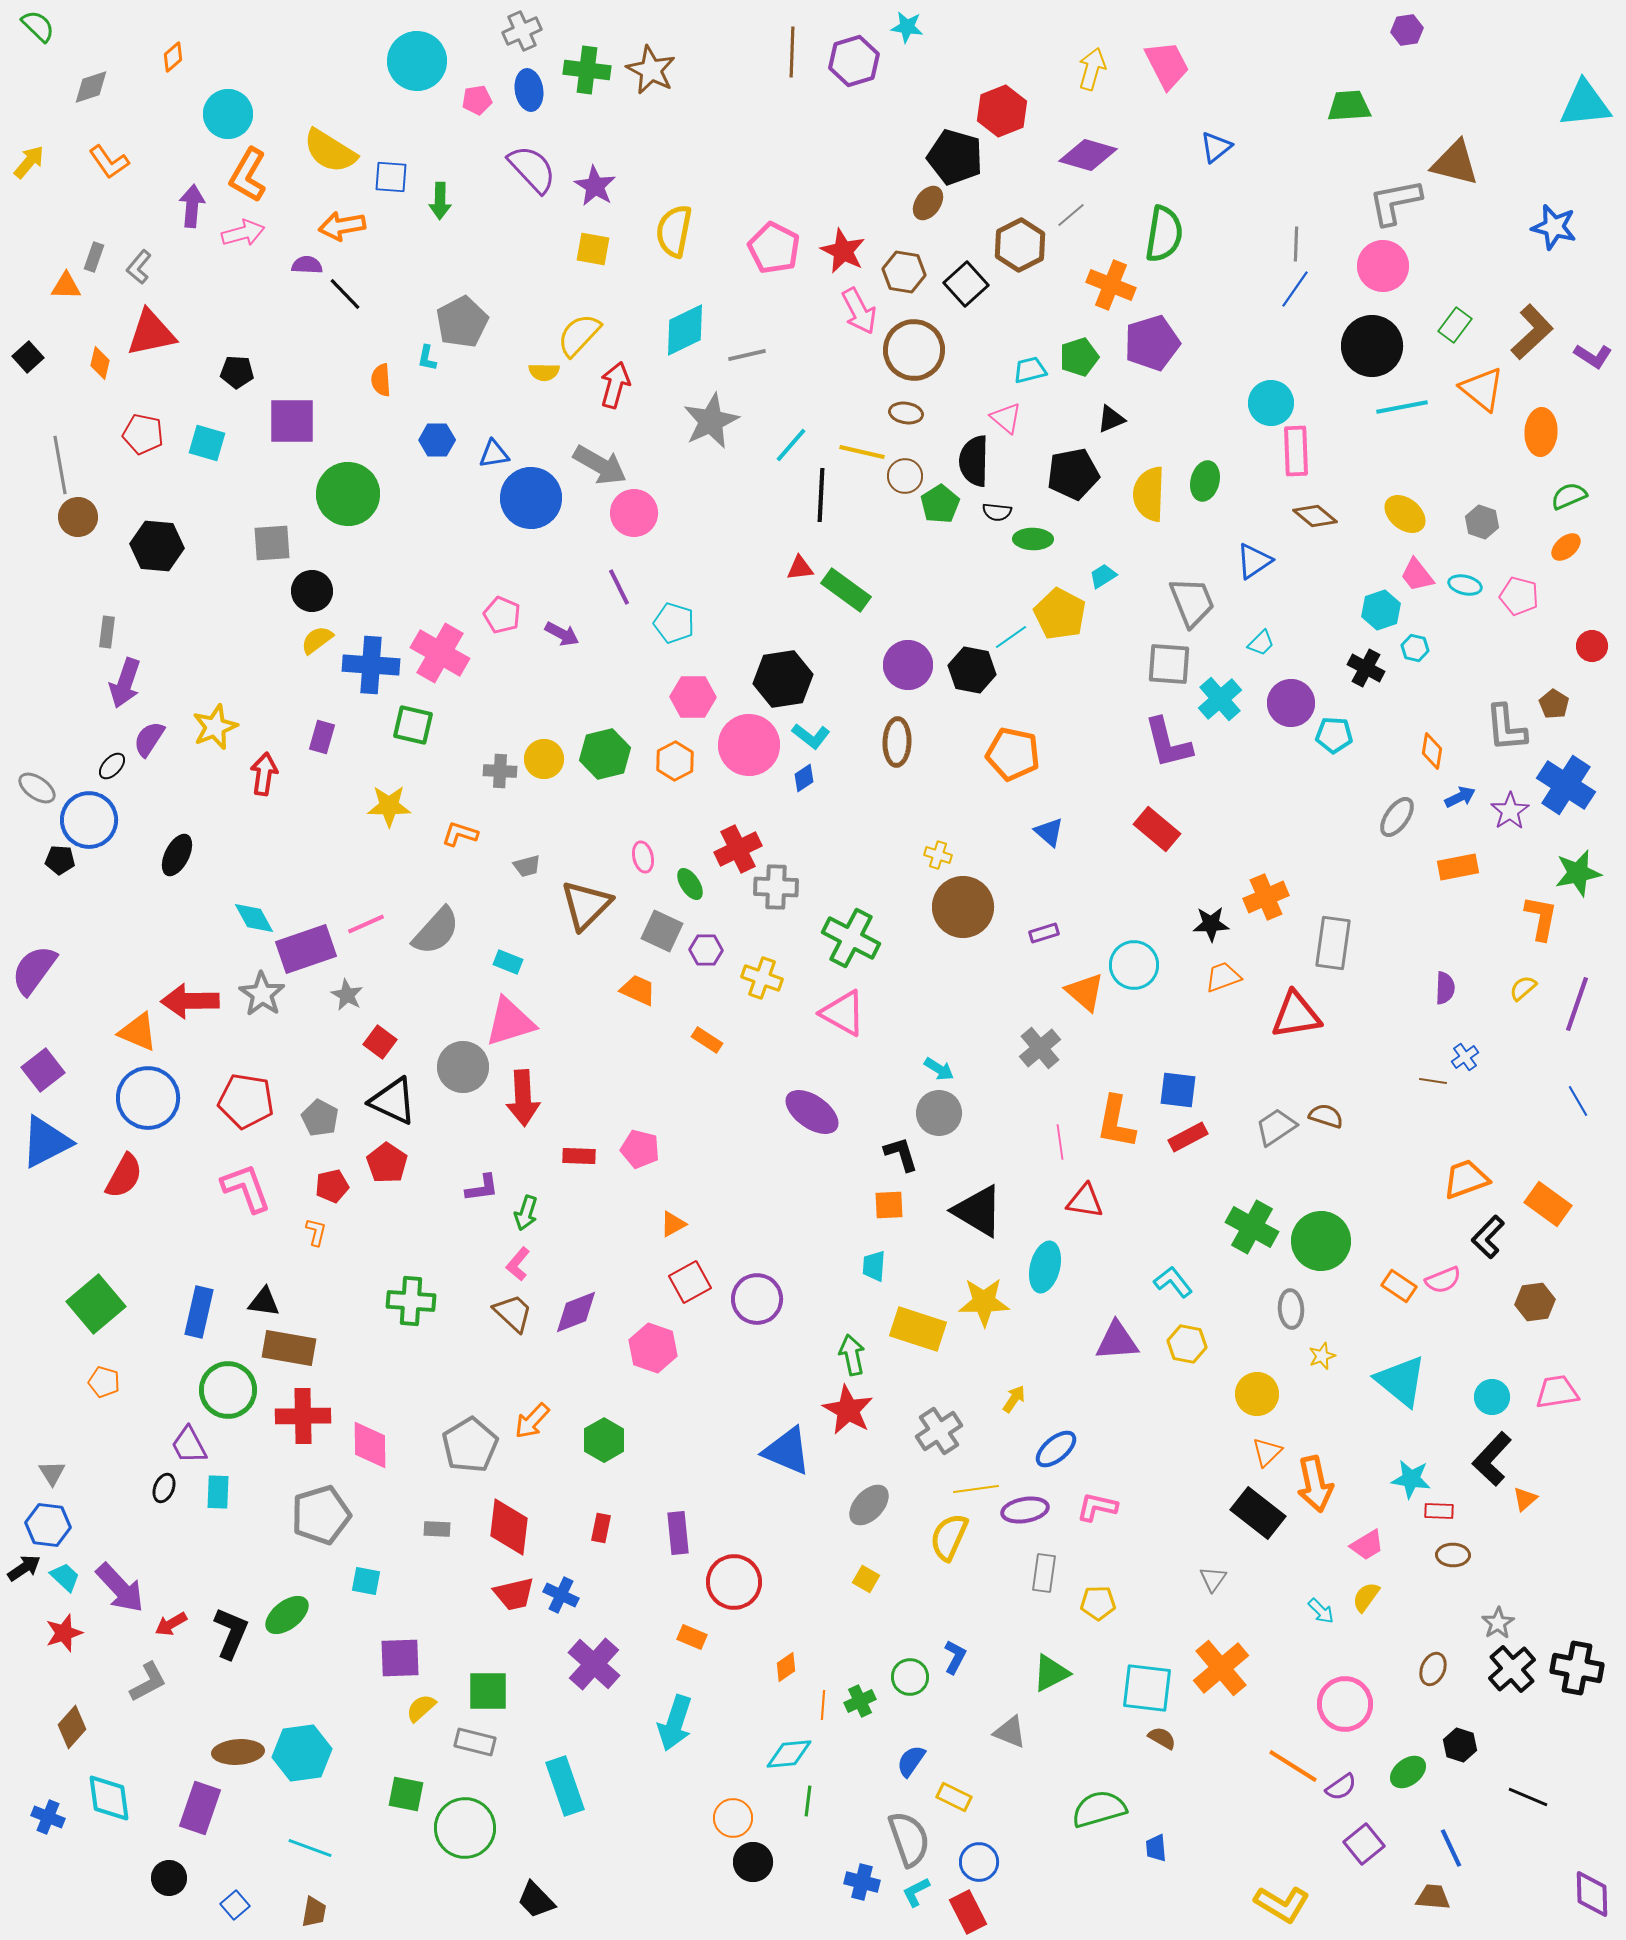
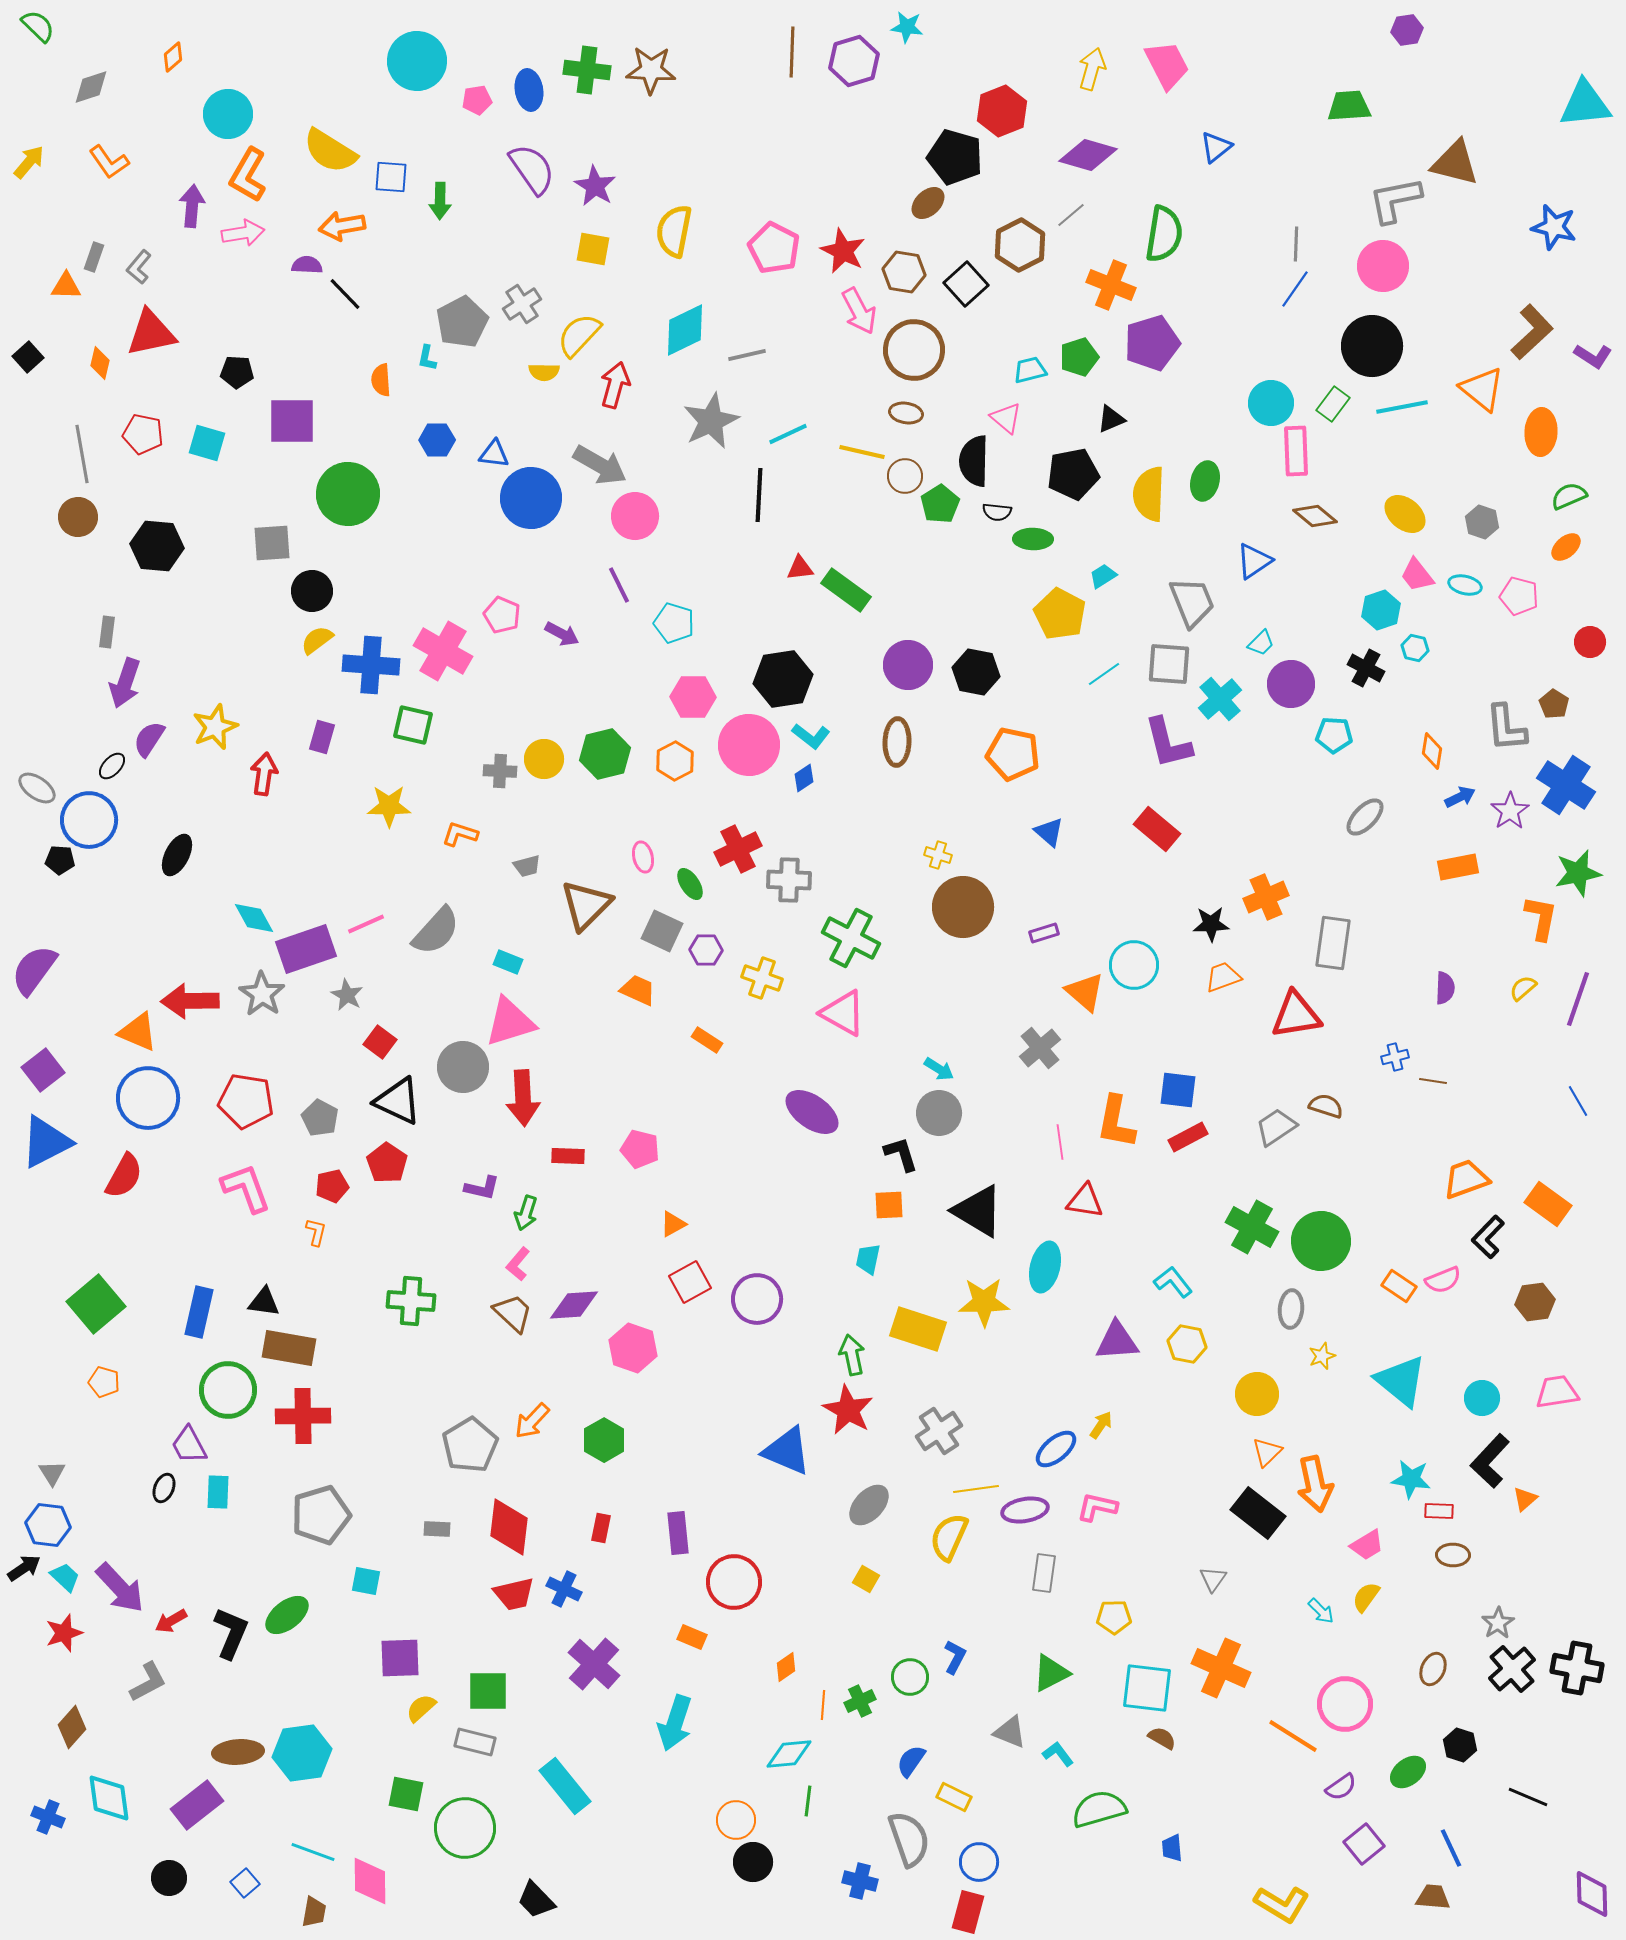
gray cross at (522, 31): moved 273 px down; rotated 9 degrees counterclockwise
brown star at (651, 70): rotated 24 degrees counterclockwise
purple semicircle at (532, 169): rotated 8 degrees clockwise
gray L-shape at (1395, 202): moved 2 px up
brown ellipse at (928, 203): rotated 12 degrees clockwise
pink arrow at (243, 233): rotated 6 degrees clockwise
green rectangle at (1455, 325): moved 122 px left, 79 px down
cyan line at (791, 445): moved 3 px left, 11 px up; rotated 24 degrees clockwise
blue triangle at (494, 454): rotated 16 degrees clockwise
gray line at (60, 465): moved 22 px right, 11 px up
black line at (821, 495): moved 62 px left
pink circle at (634, 513): moved 1 px right, 3 px down
purple line at (619, 587): moved 2 px up
cyan line at (1011, 637): moved 93 px right, 37 px down
red circle at (1592, 646): moved 2 px left, 4 px up
pink cross at (440, 653): moved 3 px right, 2 px up
black hexagon at (972, 670): moved 4 px right, 2 px down
purple circle at (1291, 703): moved 19 px up
gray ellipse at (1397, 817): moved 32 px left; rotated 9 degrees clockwise
gray cross at (776, 887): moved 13 px right, 7 px up
purple line at (1577, 1004): moved 1 px right, 5 px up
blue cross at (1465, 1057): moved 70 px left; rotated 20 degrees clockwise
black triangle at (393, 1101): moved 5 px right
brown semicircle at (1326, 1116): moved 10 px up
red rectangle at (579, 1156): moved 11 px left
purple L-shape at (482, 1188): rotated 21 degrees clockwise
cyan trapezoid at (874, 1266): moved 6 px left, 7 px up; rotated 8 degrees clockwise
gray ellipse at (1291, 1309): rotated 9 degrees clockwise
purple diamond at (576, 1312): moved 2 px left, 7 px up; rotated 18 degrees clockwise
pink hexagon at (653, 1348): moved 20 px left
cyan circle at (1492, 1397): moved 10 px left, 1 px down
yellow arrow at (1014, 1399): moved 87 px right, 26 px down
pink diamond at (370, 1445): moved 436 px down
black L-shape at (1492, 1459): moved 2 px left, 2 px down
blue cross at (561, 1595): moved 3 px right, 6 px up
yellow pentagon at (1098, 1603): moved 16 px right, 14 px down
red arrow at (171, 1624): moved 3 px up
orange cross at (1221, 1668): rotated 26 degrees counterclockwise
orange line at (1293, 1766): moved 30 px up
cyan rectangle at (565, 1786): rotated 20 degrees counterclockwise
purple rectangle at (200, 1808): moved 3 px left, 3 px up; rotated 33 degrees clockwise
orange circle at (733, 1818): moved 3 px right, 2 px down
cyan line at (310, 1848): moved 3 px right, 4 px down
blue trapezoid at (1156, 1848): moved 16 px right
blue cross at (862, 1882): moved 2 px left, 1 px up
cyan L-shape at (916, 1892): moved 142 px right, 138 px up; rotated 80 degrees clockwise
blue square at (235, 1905): moved 10 px right, 22 px up
red rectangle at (968, 1912): rotated 42 degrees clockwise
